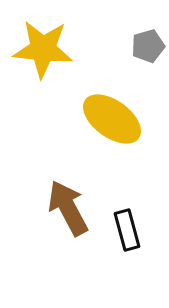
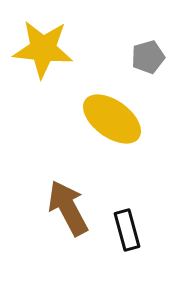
gray pentagon: moved 11 px down
